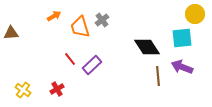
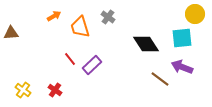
gray cross: moved 6 px right, 3 px up; rotated 16 degrees counterclockwise
black diamond: moved 1 px left, 3 px up
brown line: moved 2 px right, 3 px down; rotated 48 degrees counterclockwise
red cross: moved 2 px left, 1 px down; rotated 24 degrees counterclockwise
